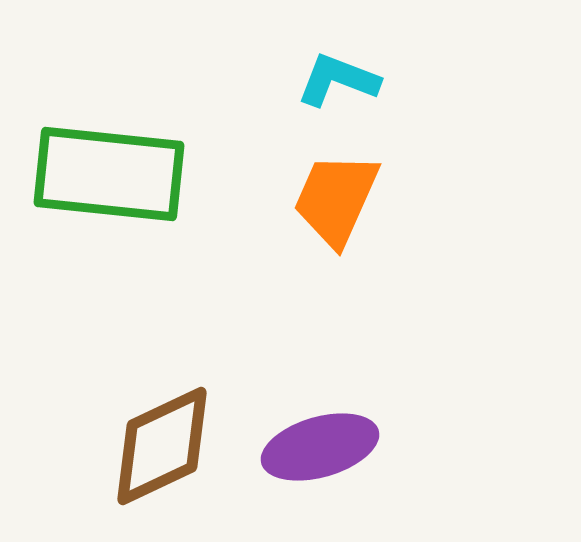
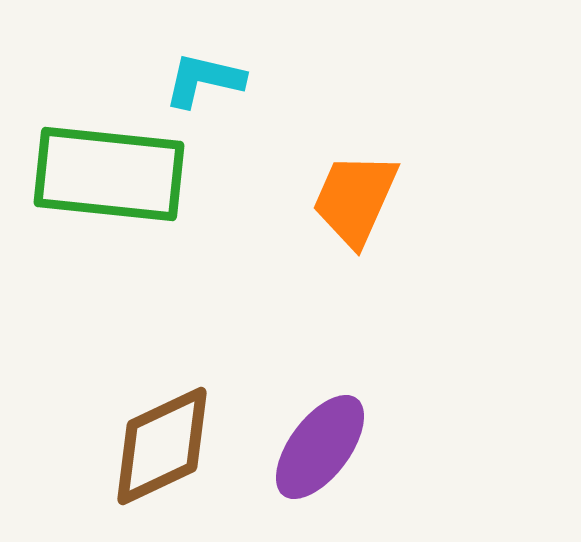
cyan L-shape: moved 134 px left; rotated 8 degrees counterclockwise
orange trapezoid: moved 19 px right
purple ellipse: rotated 37 degrees counterclockwise
